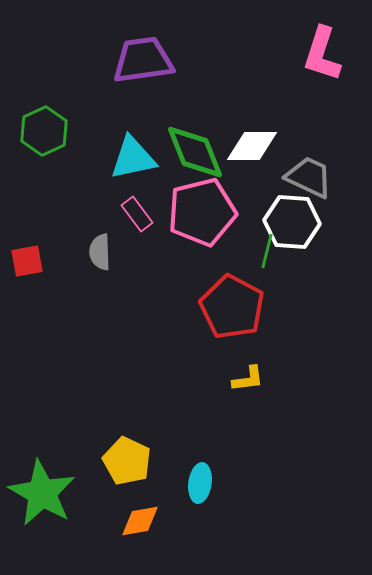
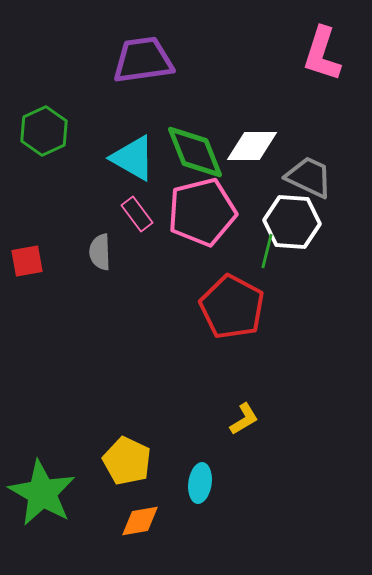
cyan triangle: rotated 42 degrees clockwise
yellow L-shape: moved 4 px left, 40 px down; rotated 24 degrees counterclockwise
